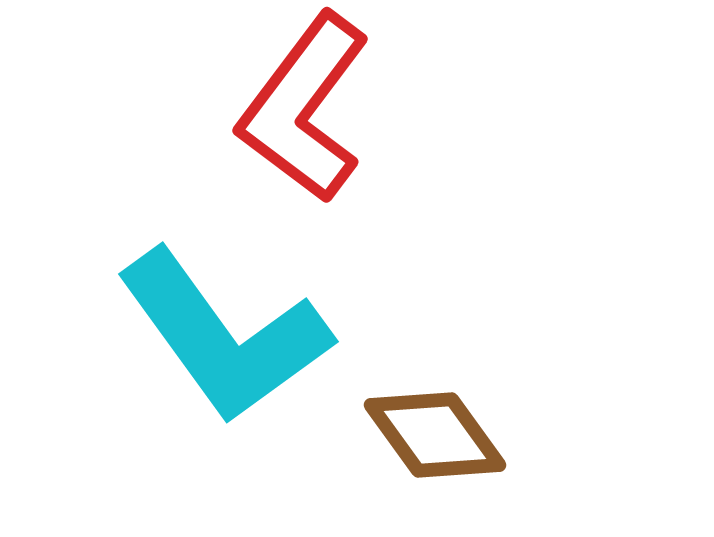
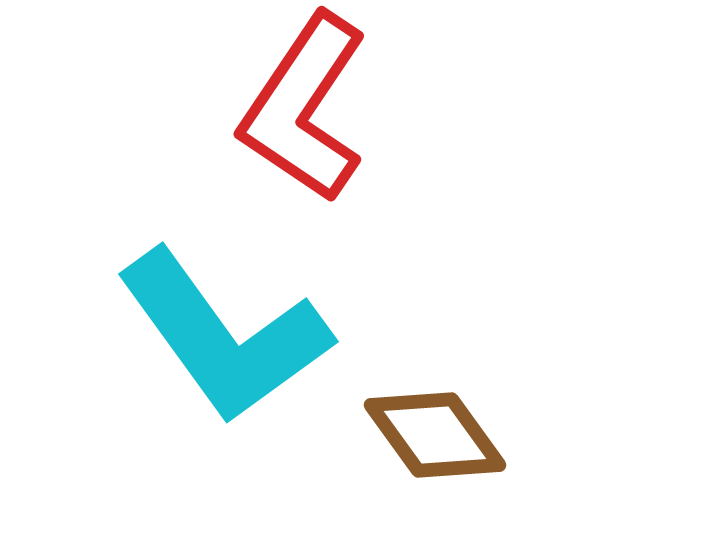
red L-shape: rotated 3 degrees counterclockwise
